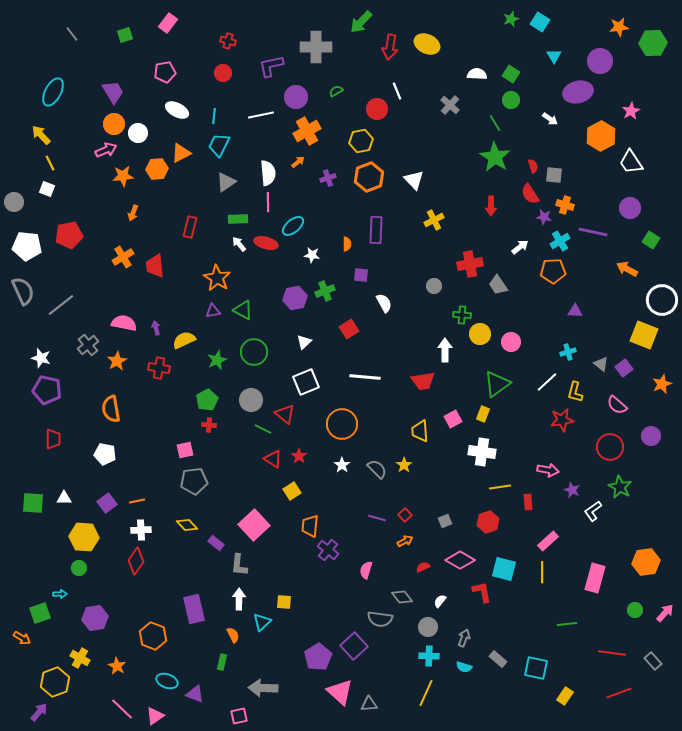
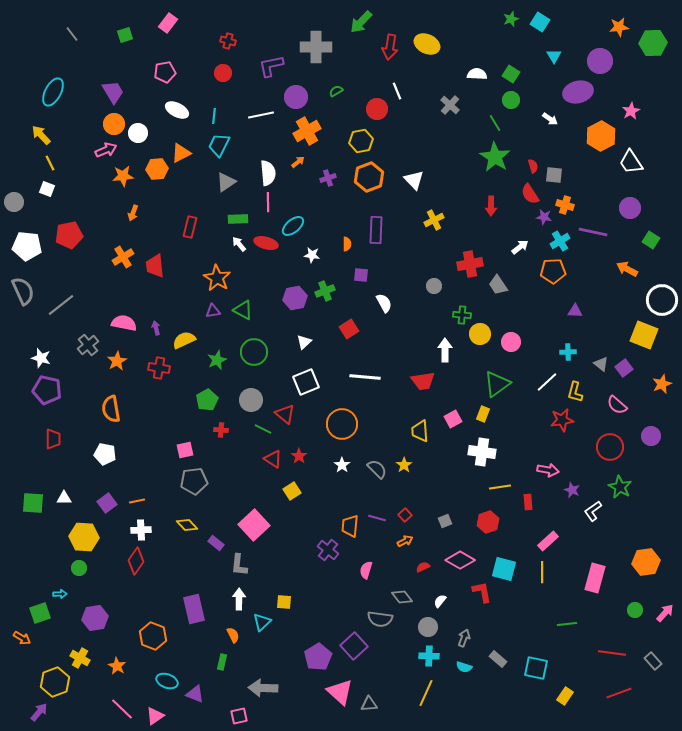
cyan cross at (568, 352): rotated 14 degrees clockwise
red cross at (209, 425): moved 12 px right, 5 px down
orange trapezoid at (310, 526): moved 40 px right
